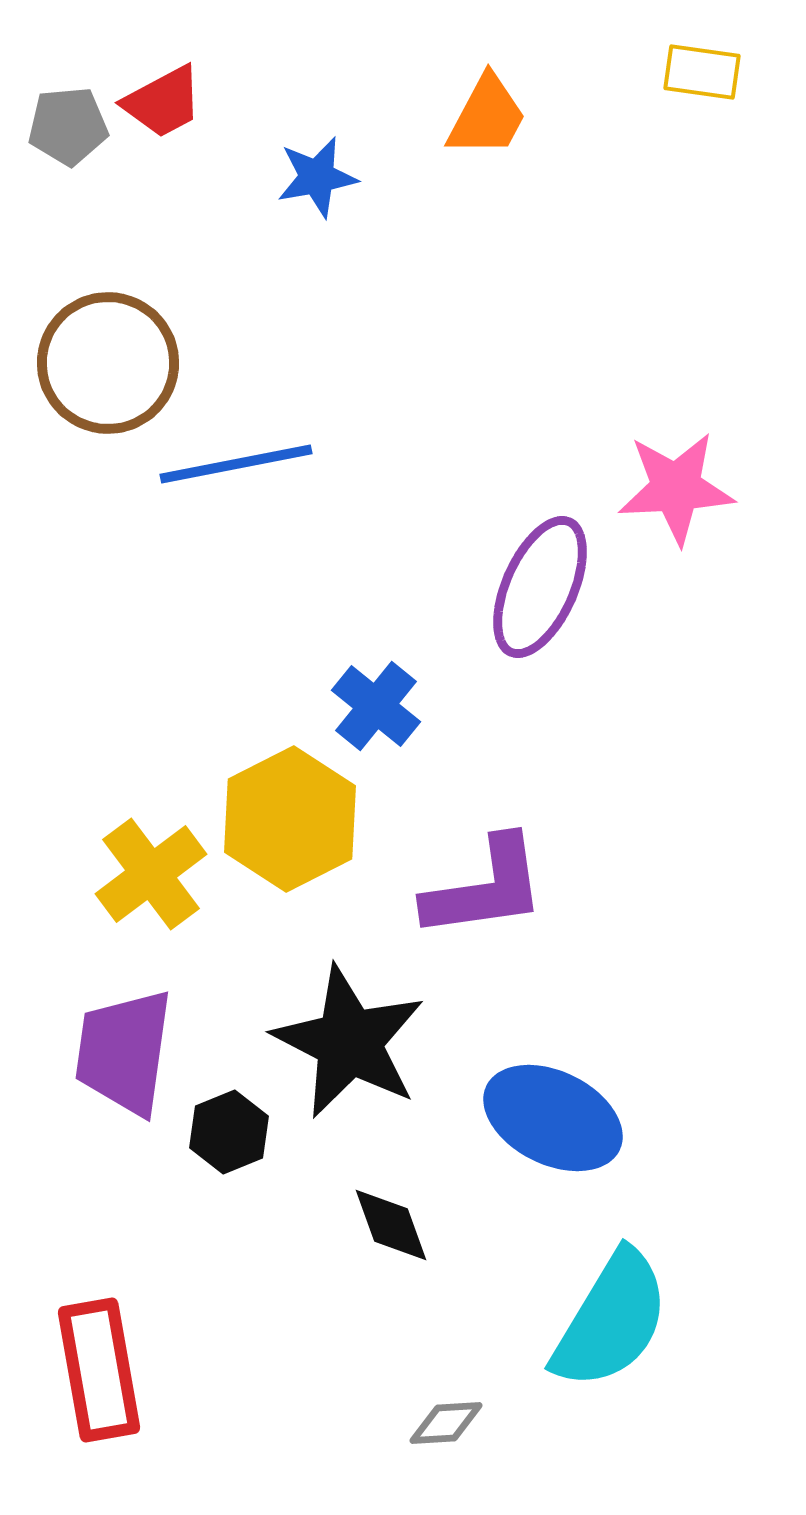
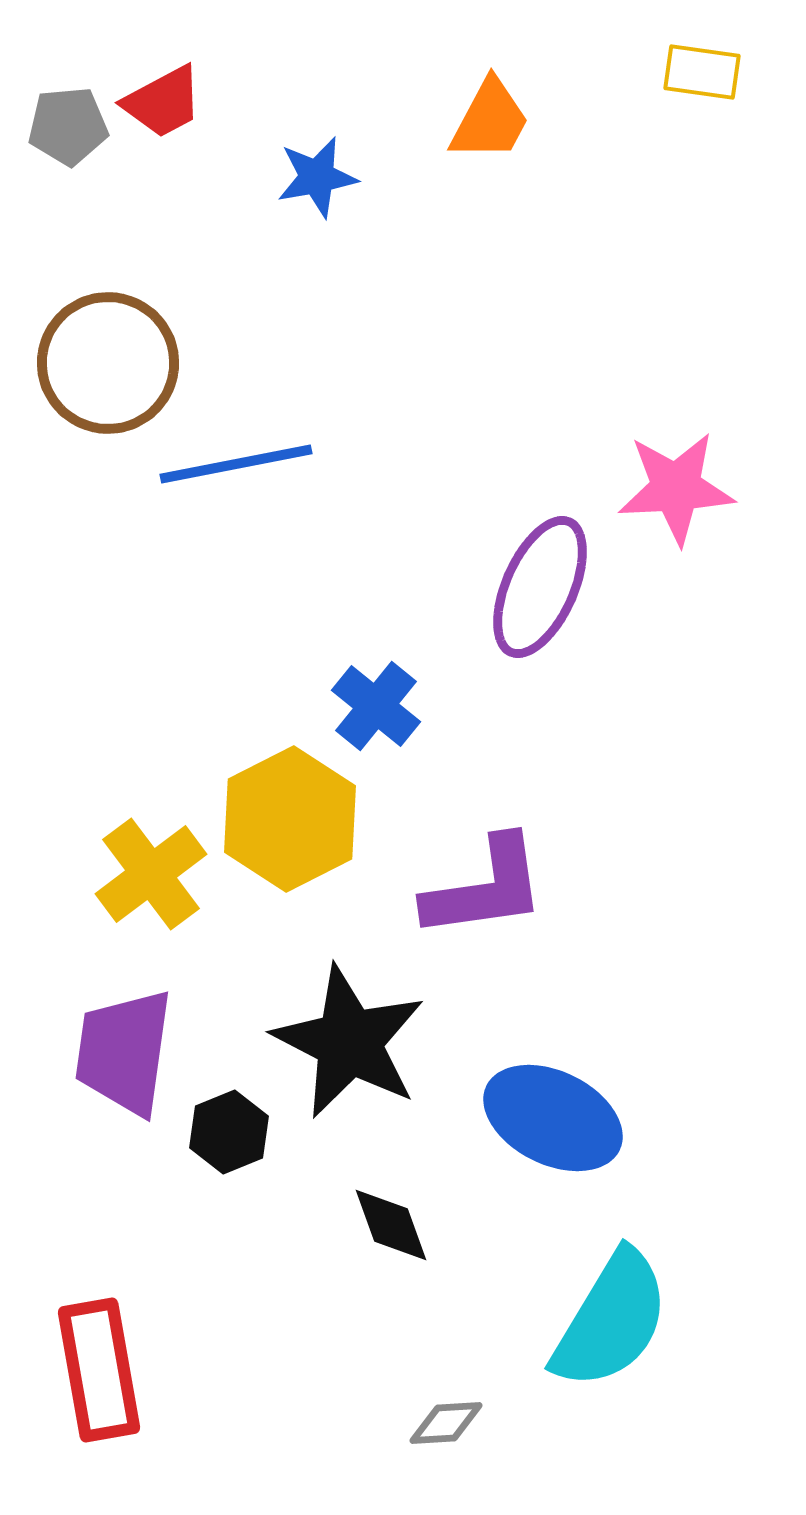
orange trapezoid: moved 3 px right, 4 px down
